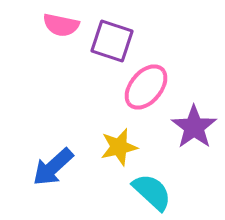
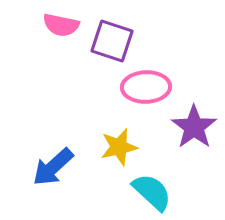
pink ellipse: rotated 48 degrees clockwise
